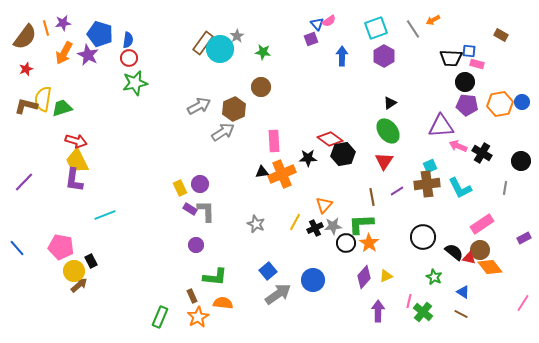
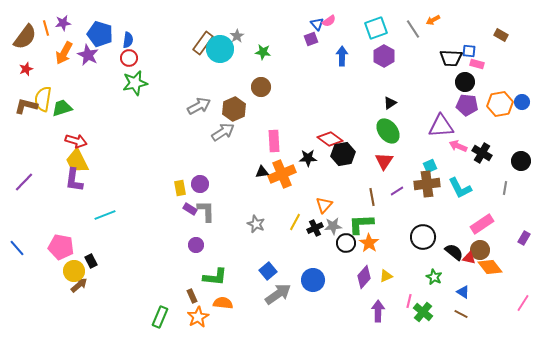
yellow rectangle at (180, 188): rotated 14 degrees clockwise
purple rectangle at (524, 238): rotated 32 degrees counterclockwise
